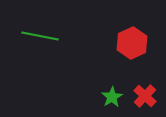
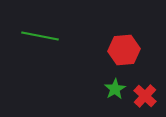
red hexagon: moved 8 px left, 7 px down; rotated 20 degrees clockwise
green star: moved 3 px right, 8 px up
